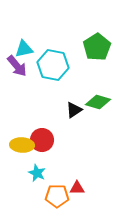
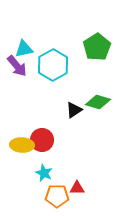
cyan hexagon: rotated 20 degrees clockwise
cyan star: moved 7 px right
